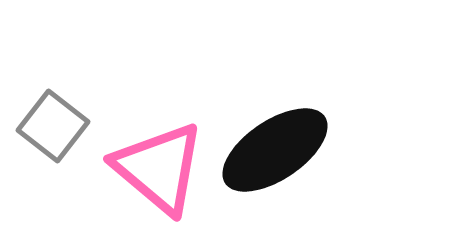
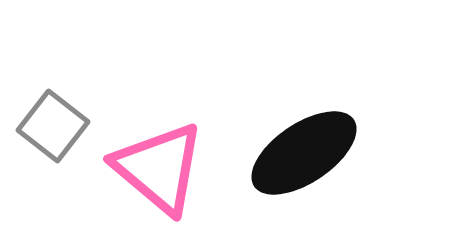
black ellipse: moved 29 px right, 3 px down
